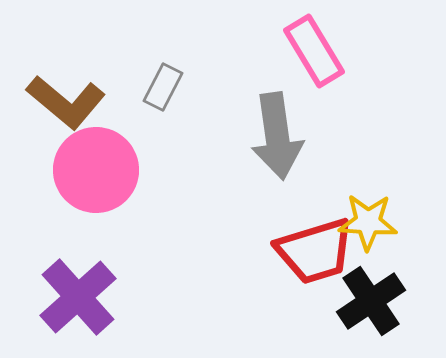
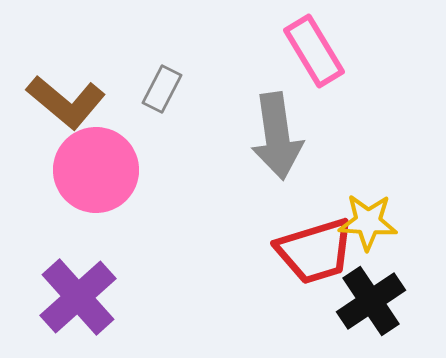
gray rectangle: moved 1 px left, 2 px down
